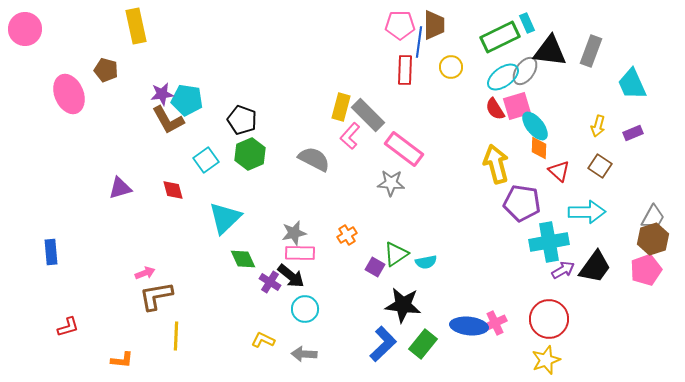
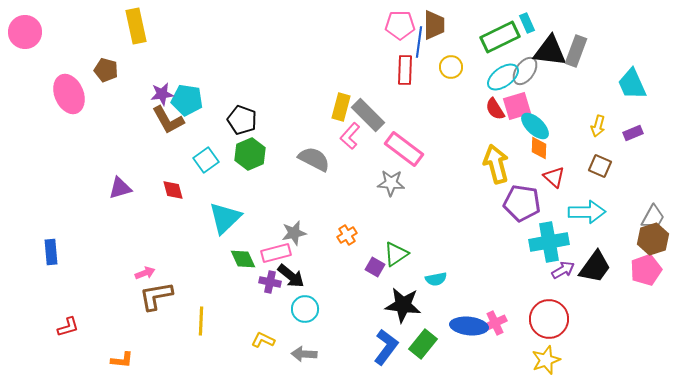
pink circle at (25, 29): moved 3 px down
gray rectangle at (591, 51): moved 15 px left
cyan ellipse at (535, 126): rotated 8 degrees counterclockwise
brown square at (600, 166): rotated 10 degrees counterclockwise
red triangle at (559, 171): moved 5 px left, 6 px down
pink rectangle at (300, 253): moved 24 px left; rotated 16 degrees counterclockwise
cyan semicircle at (426, 262): moved 10 px right, 17 px down
purple cross at (270, 282): rotated 20 degrees counterclockwise
yellow line at (176, 336): moved 25 px right, 15 px up
blue L-shape at (383, 344): moved 3 px right, 3 px down; rotated 9 degrees counterclockwise
